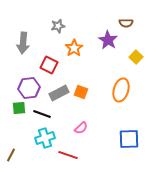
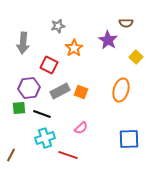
gray rectangle: moved 1 px right, 2 px up
